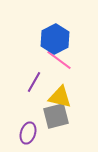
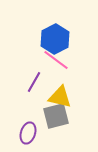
pink line: moved 3 px left
